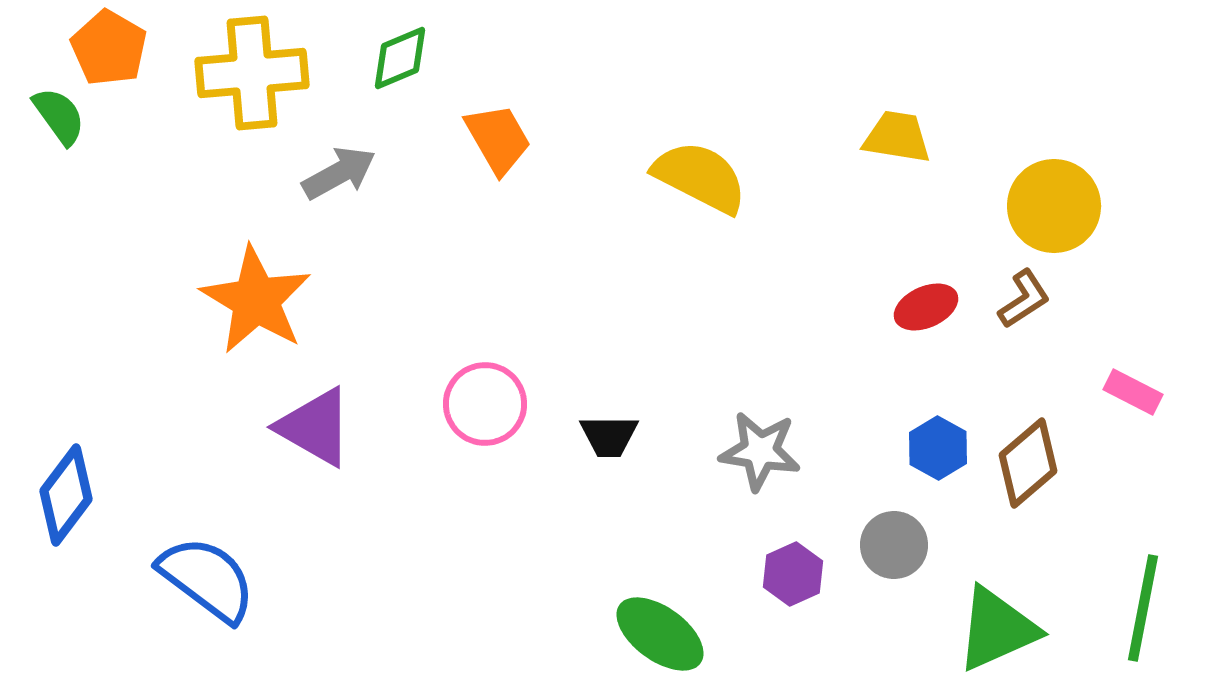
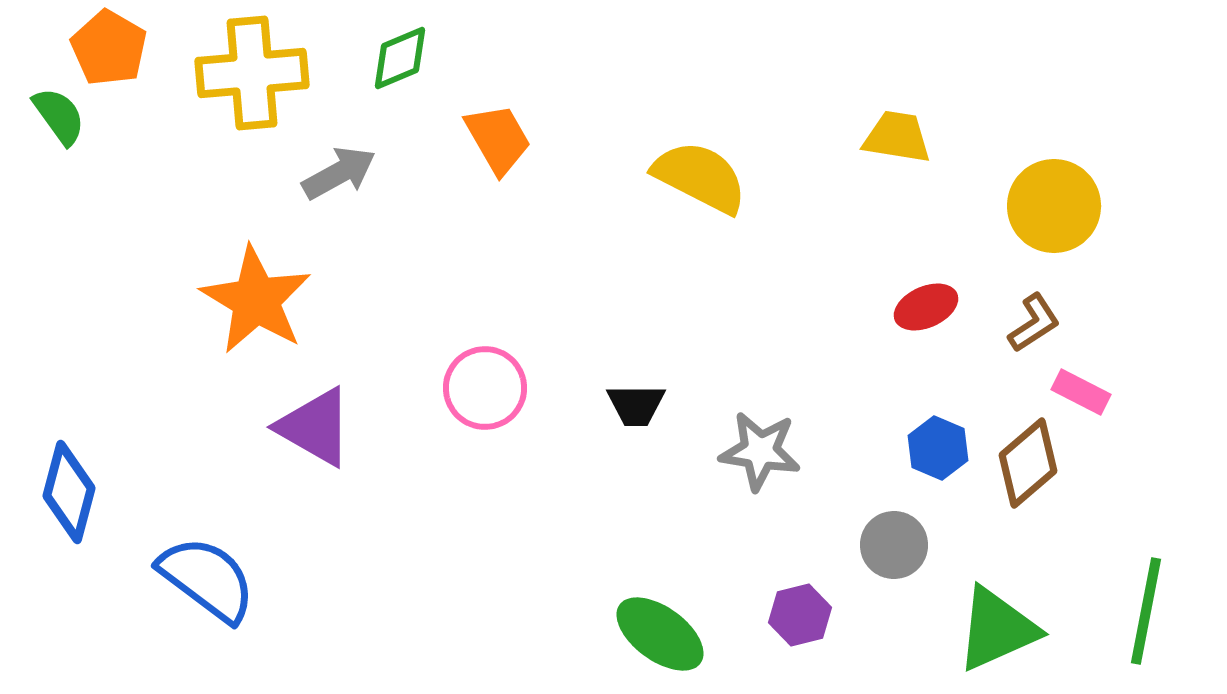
brown L-shape: moved 10 px right, 24 px down
pink rectangle: moved 52 px left
pink circle: moved 16 px up
black trapezoid: moved 27 px right, 31 px up
blue hexagon: rotated 6 degrees counterclockwise
blue diamond: moved 3 px right, 3 px up; rotated 22 degrees counterclockwise
purple hexagon: moved 7 px right, 41 px down; rotated 10 degrees clockwise
green line: moved 3 px right, 3 px down
